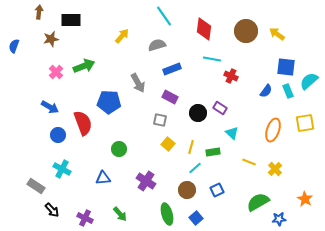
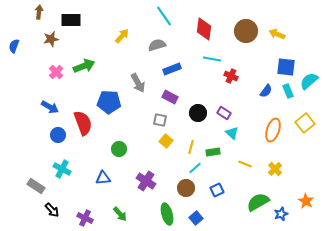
yellow arrow at (277, 34): rotated 14 degrees counterclockwise
purple rectangle at (220, 108): moved 4 px right, 5 px down
yellow square at (305, 123): rotated 30 degrees counterclockwise
yellow square at (168, 144): moved 2 px left, 3 px up
yellow line at (249, 162): moved 4 px left, 2 px down
brown circle at (187, 190): moved 1 px left, 2 px up
orange star at (305, 199): moved 1 px right, 2 px down
blue star at (279, 219): moved 2 px right, 5 px up; rotated 16 degrees counterclockwise
